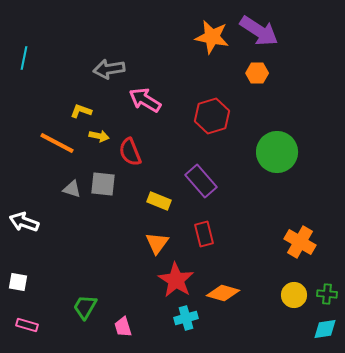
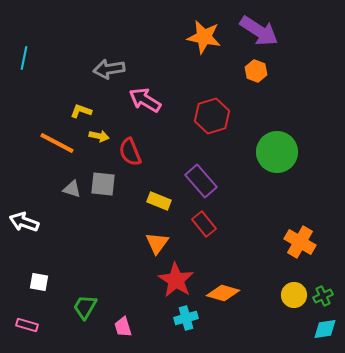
orange star: moved 8 px left
orange hexagon: moved 1 px left, 2 px up; rotated 20 degrees clockwise
red rectangle: moved 10 px up; rotated 25 degrees counterclockwise
white square: moved 21 px right
green cross: moved 4 px left, 2 px down; rotated 30 degrees counterclockwise
